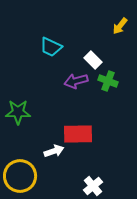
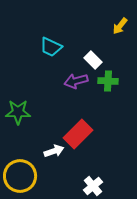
green cross: rotated 18 degrees counterclockwise
red rectangle: rotated 44 degrees counterclockwise
